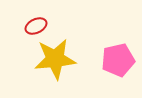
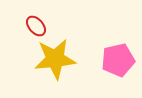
red ellipse: rotated 75 degrees clockwise
